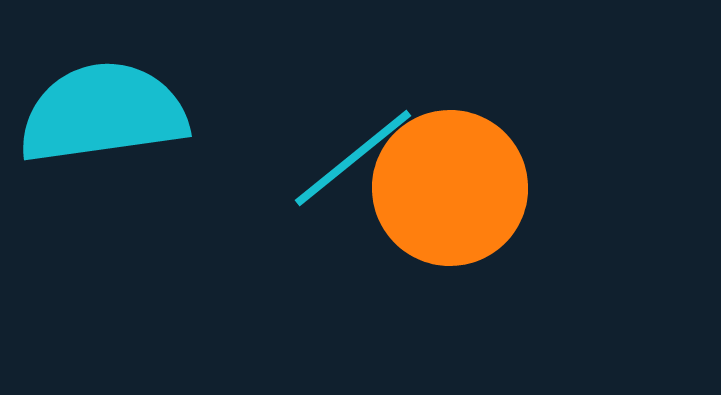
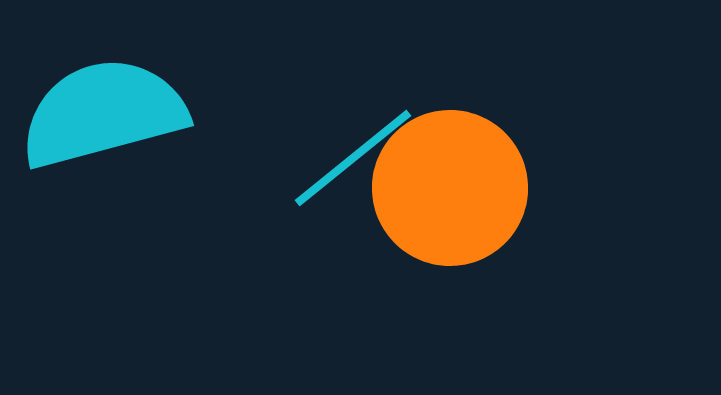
cyan semicircle: rotated 7 degrees counterclockwise
